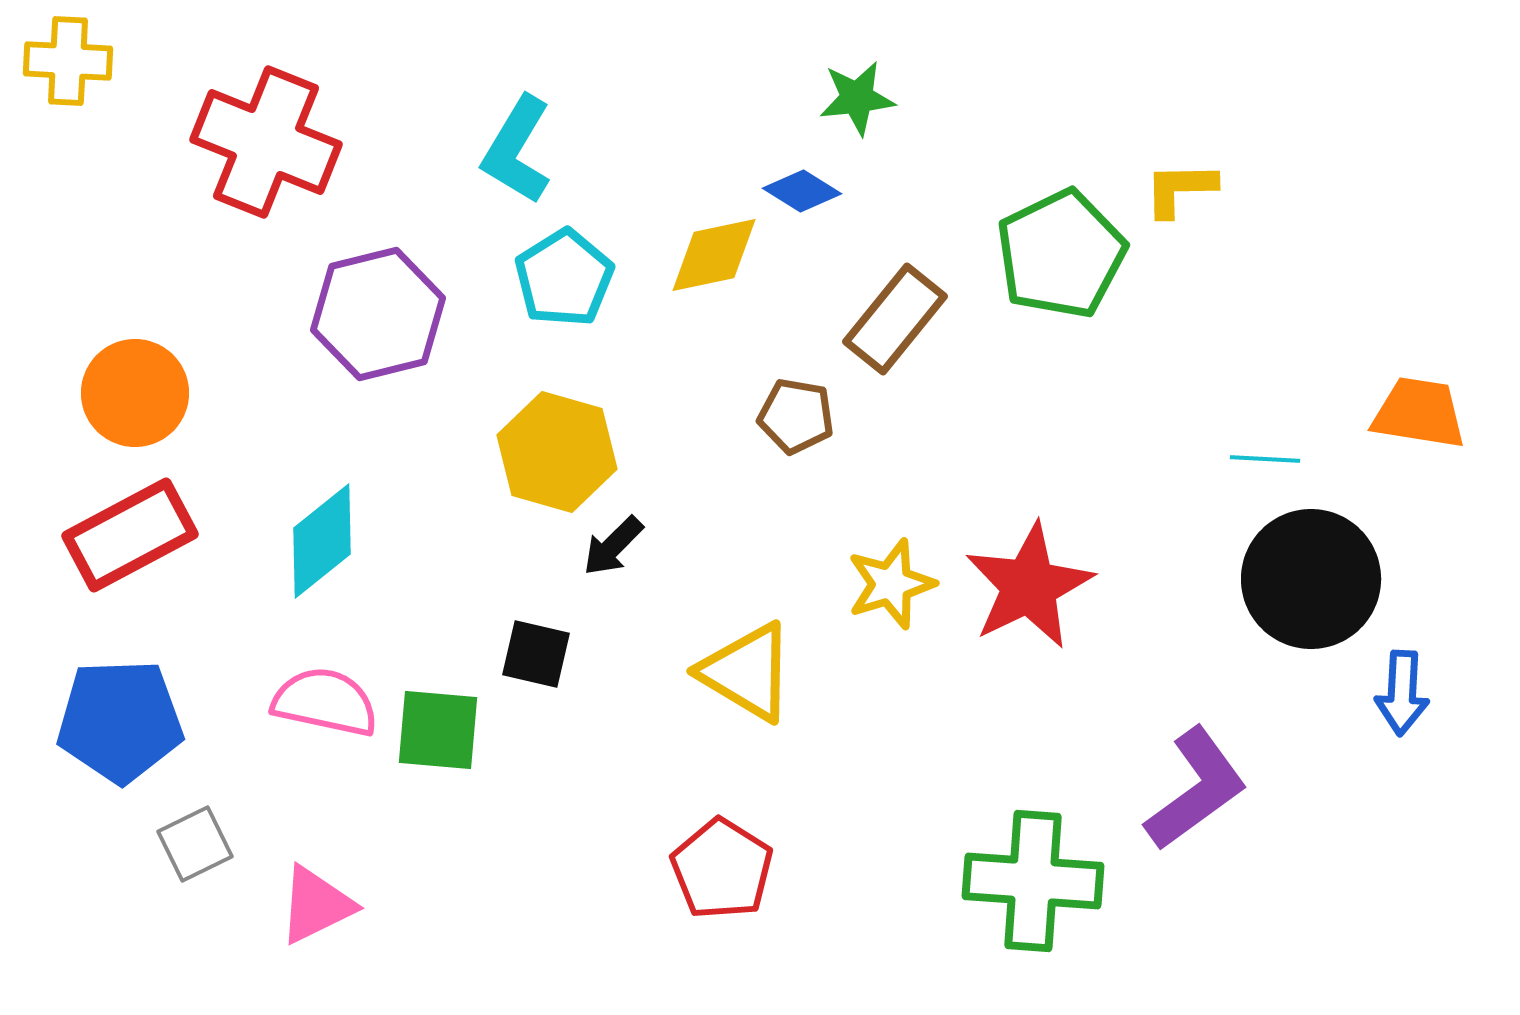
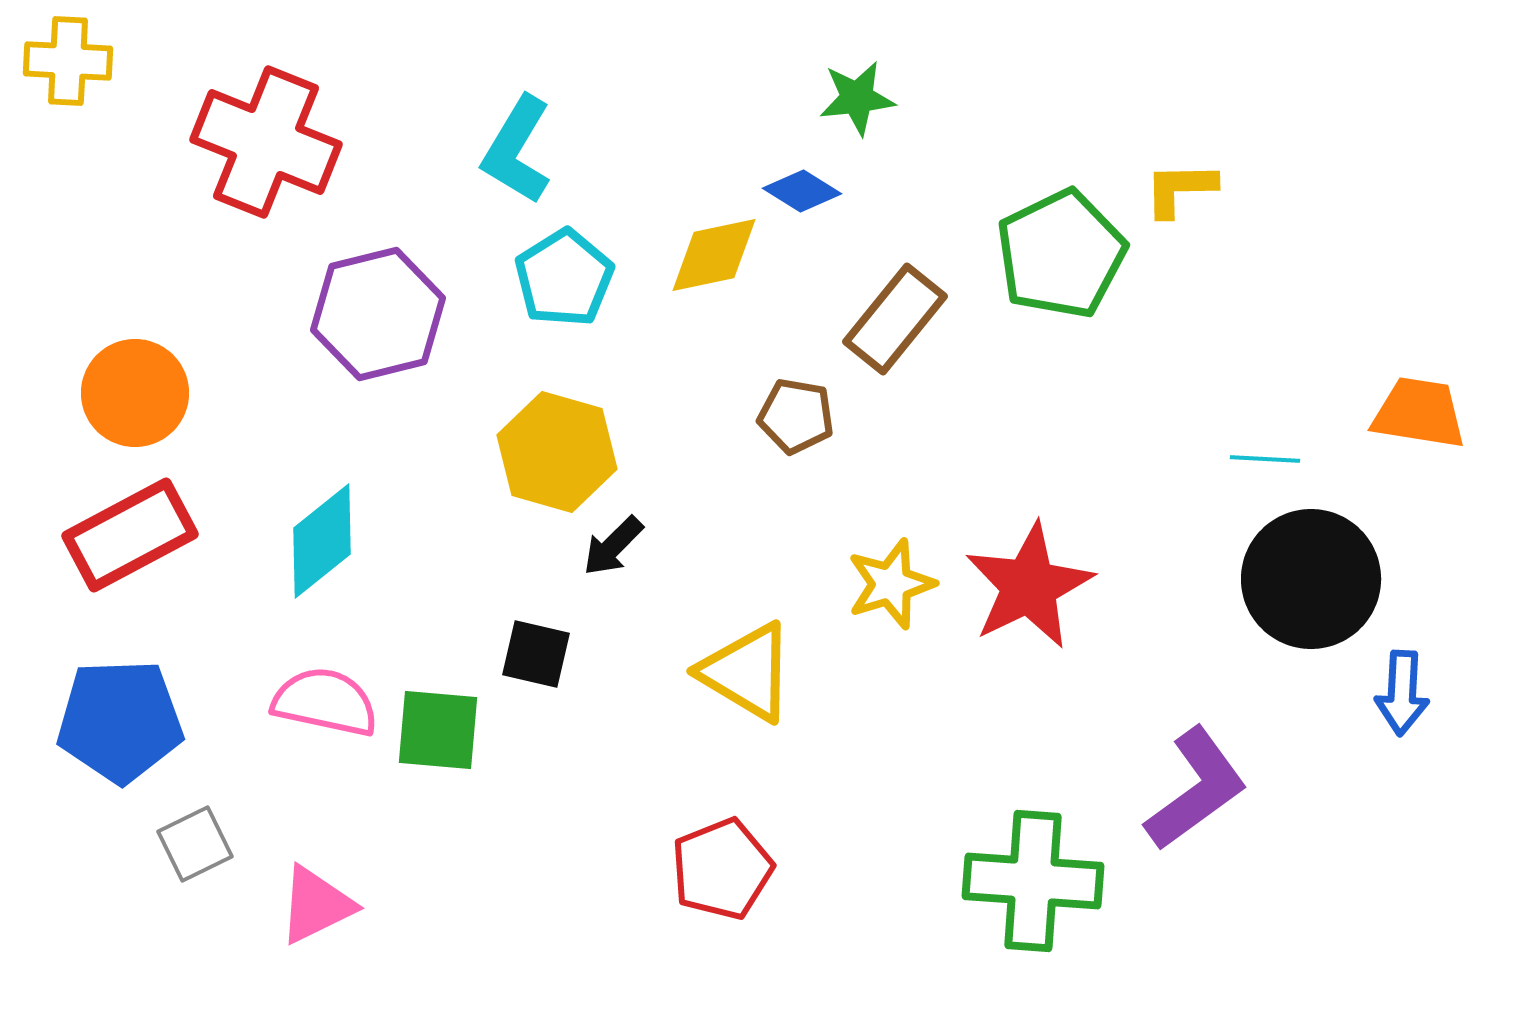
red pentagon: rotated 18 degrees clockwise
